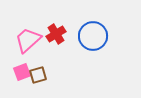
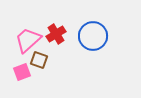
brown square: moved 1 px right, 15 px up; rotated 36 degrees clockwise
